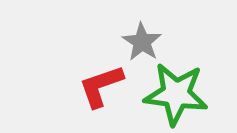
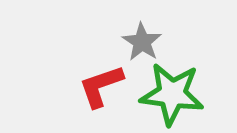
green star: moved 4 px left
